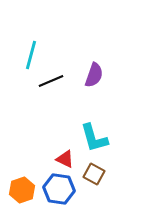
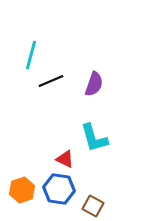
purple semicircle: moved 9 px down
brown square: moved 1 px left, 32 px down
